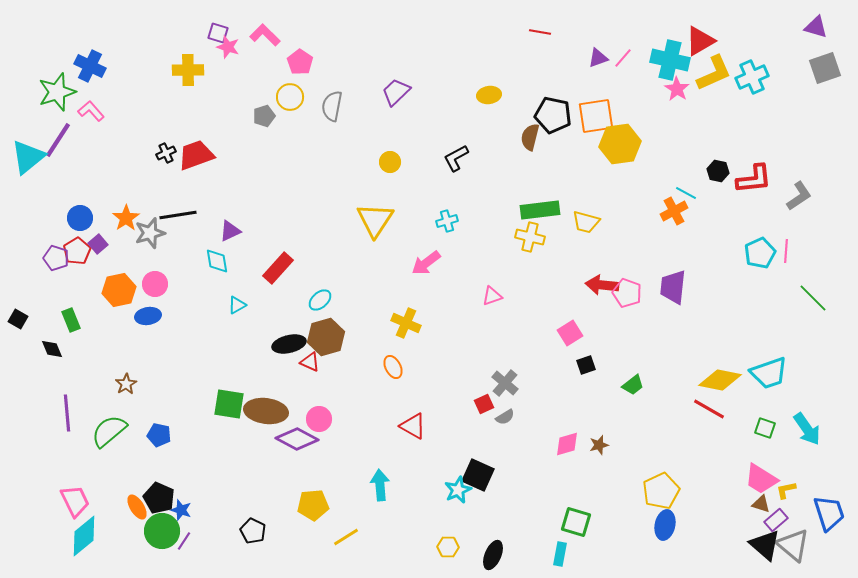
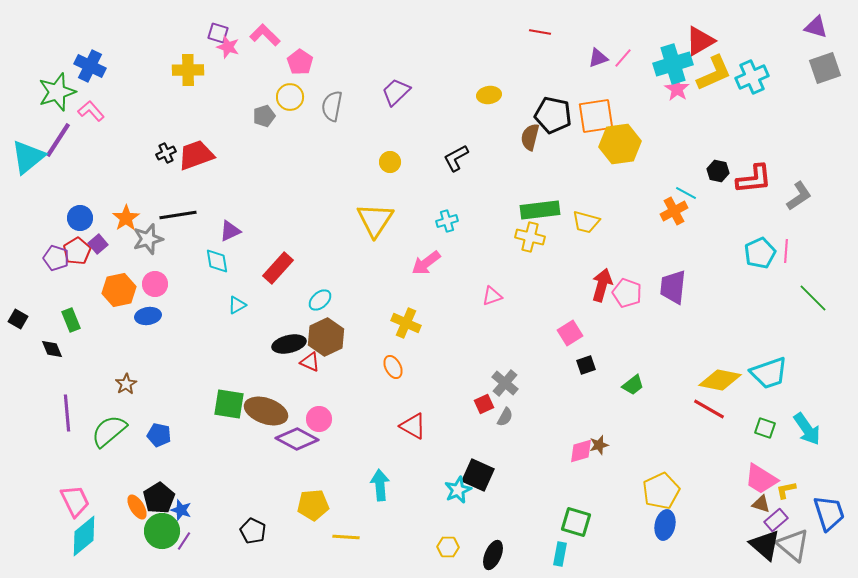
cyan cross at (670, 60): moved 3 px right, 4 px down; rotated 30 degrees counterclockwise
gray star at (150, 233): moved 2 px left, 6 px down
red arrow at (602, 285): rotated 100 degrees clockwise
brown hexagon at (326, 337): rotated 9 degrees counterclockwise
brown ellipse at (266, 411): rotated 12 degrees clockwise
gray semicircle at (505, 417): rotated 30 degrees counterclockwise
pink diamond at (567, 444): moved 14 px right, 7 px down
black pentagon at (159, 498): rotated 16 degrees clockwise
yellow line at (346, 537): rotated 36 degrees clockwise
